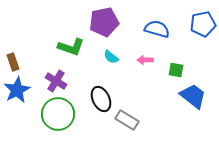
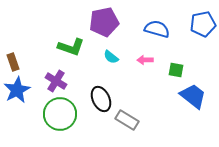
green circle: moved 2 px right
